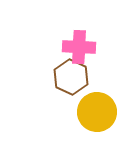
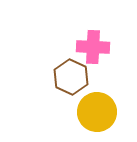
pink cross: moved 14 px right
